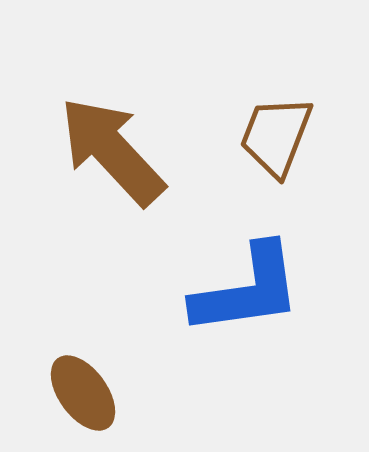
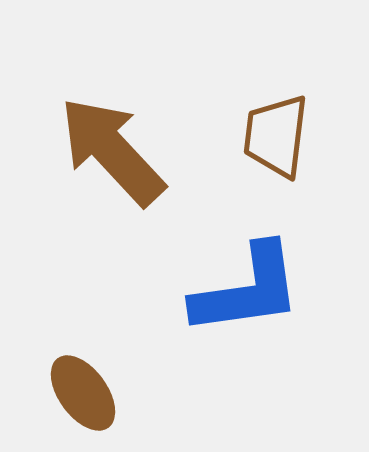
brown trapezoid: rotated 14 degrees counterclockwise
